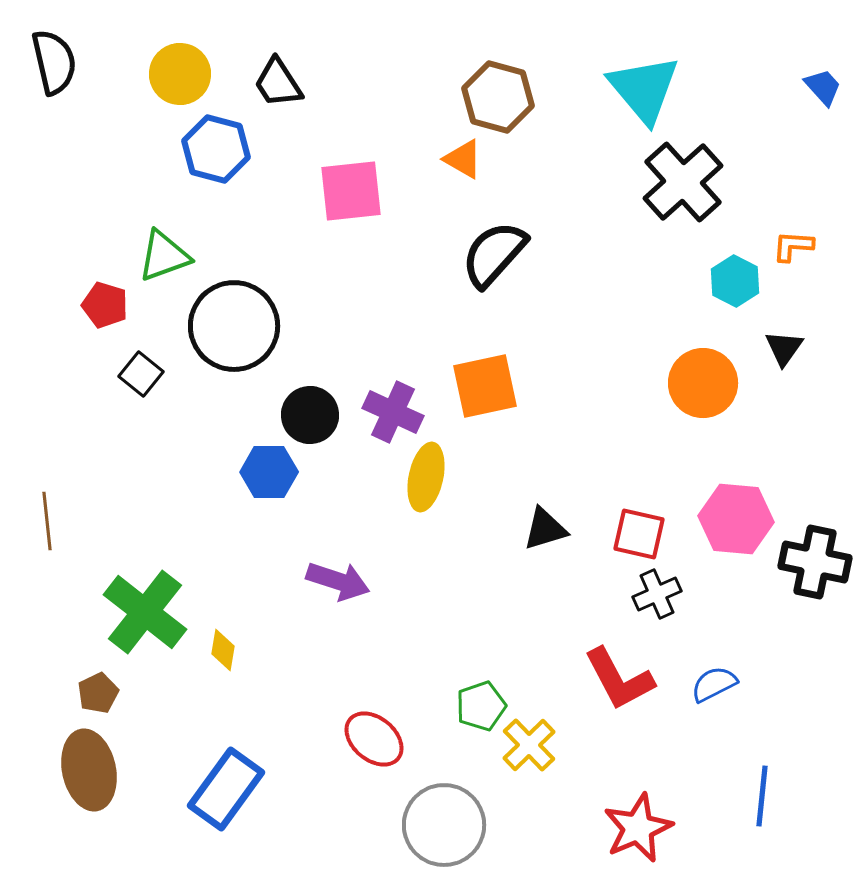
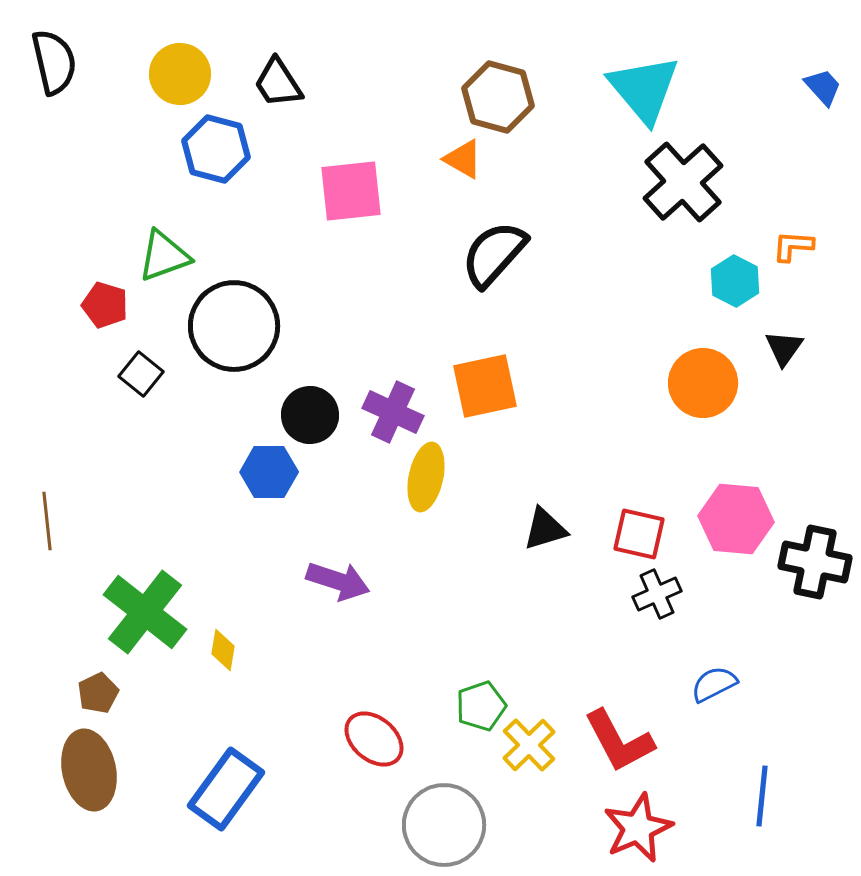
red L-shape at (619, 679): moved 62 px down
